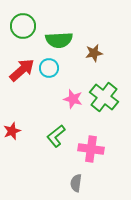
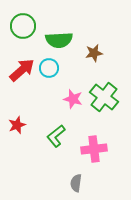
red star: moved 5 px right, 6 px up
pink cross: moved 3 px right; rotated 15 degrees counterclockwise
